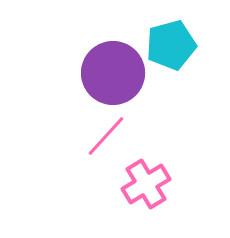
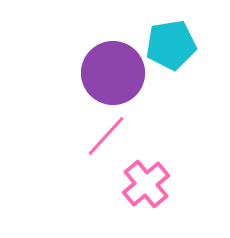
cyan pentagon: rotated 6 degrees clockwise
pink cross: rotated 9 degrees counterclockwise
